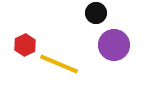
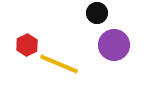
black circle: moved 1 px right
red hexagon: moved 2 px right
